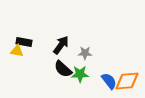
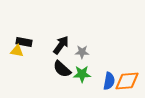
gray star: moved 3 px left, 1 px up
black semicircle: moved 1 px left
green star: moved 2 px right
blue semicircle: rotated 48 degrees clockwise
